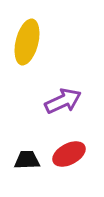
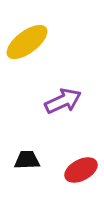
yellow ellipse: rotated 39 degrees clockwise
red ellipse: moved 12 px right, 16 px down
